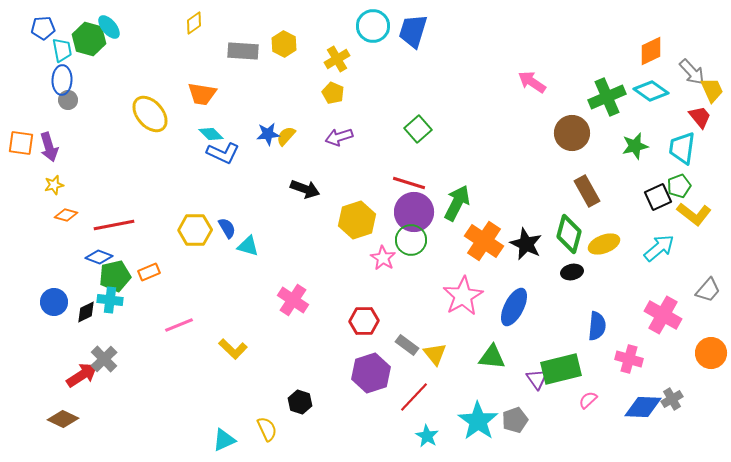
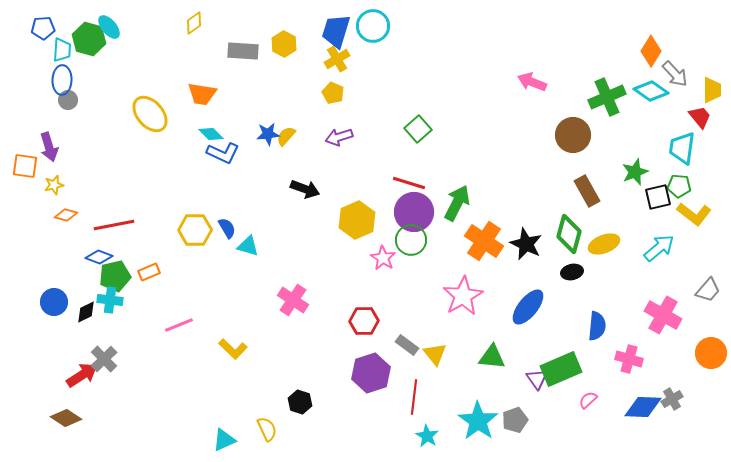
blue trapezoid at (413, 31): moved 77 px left
cyan trapezoid at (62, 50): rotated 15 degrees clockwise
orange diamond at (651, 51): rotated 32 degrees counterclockwise
gray arrow at (692, 72): moved 17 px left, 2 px down
pink arrow at (532, 82): rotated 12 degrees counterclockwise
yellow trapezoid at (712, 90): rotated 24 degrees clockwise
brown circle at (572, 133): moved 1 px right, 2 px down
orange square at (21, 143): moved 4 px right, 23 px down
green star at (635, 146): moved 26 px down; rotated 8 degrees counterclockwise
green pentagon at (679, 186): rotated 25 degrees clockwise
black square at (658, 197): rotated 12 degrees clockwise
yellow hexagon at (357, 220): rotated 6 degrees counterclockwise
blue ellipse at (514, 307): moved 14 px right; rotated 12 degrees clockwise
green rectangle at (561, 369): rotated 9 degrees counterclockwise
red line at (414, 397): rotated 36 degrees counterclockwise
brown diamond at (63, 419): moved 3 px right, 1 px up; rotated 8 degrees clockwise
